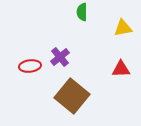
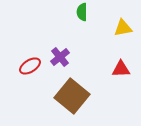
red ellipse: rotated 25 degrees counterclockwise
